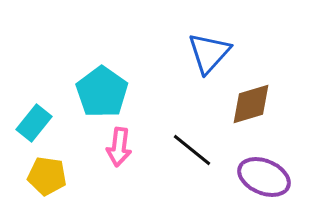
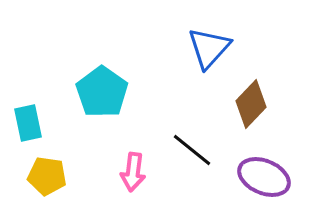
blue triangle: moved 5 px up
brown diamond: rotated 30 degrees counterclockwise
cyan rectangle: moved 6 px left; rotated 51 degrees counterclockwise
pink arrow: moved 14 px right, 25 px down
